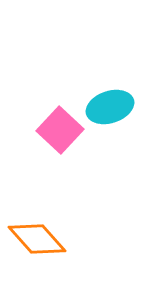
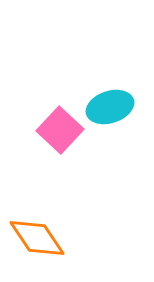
orange diamond: moved 1 px up; rotated 8 degrees clockwise
